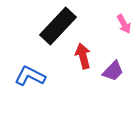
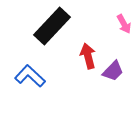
black rectangle: moved 6 px left
red arrow: moved 5 px right
blue L-shape: rotated 16 degrees clockwise
